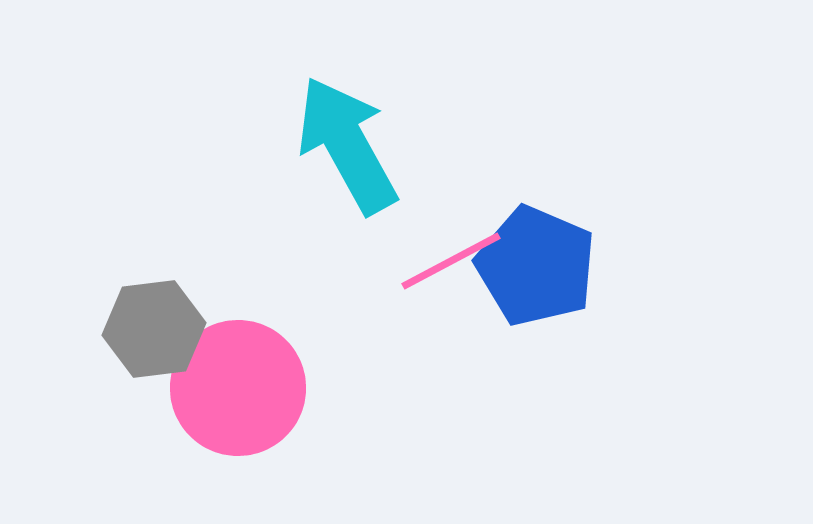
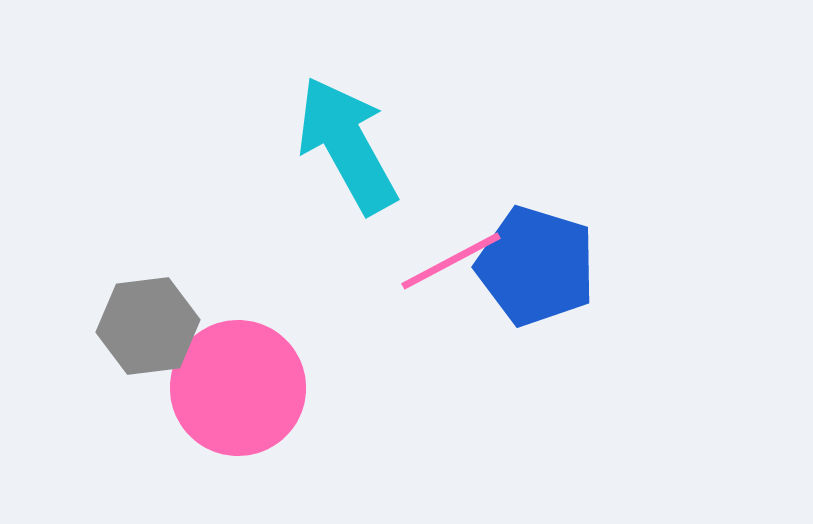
blue pentagon: rotated 6 degrees counterclockwise
gray hexagon: moved 6 px left, 3 px up
